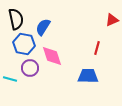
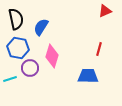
red triangle: moved 7 px left, 9 px up
blue semicircle: moved 2 px left
blue hexagon: moved 6 px left, 4 px down
red line: moved 2 px right, 1 px down
pink diamond: rotated 35 degrees clockwise
cyan line: rotated 32 degrees counterclockwise
